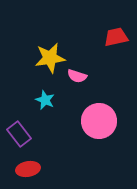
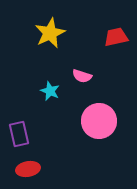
yellow star: moved 25 px up; rotated 16 degrees counterclockwise
pink semicircle: moved 5 px right
cyan star: moved 5 px right, 9 px up
purple rectangle: rotated 25 degrees clockwise
